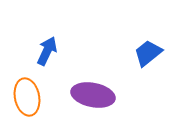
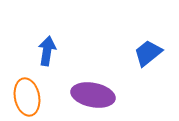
blue arrow: rotated 16 degrees counterclockwise
